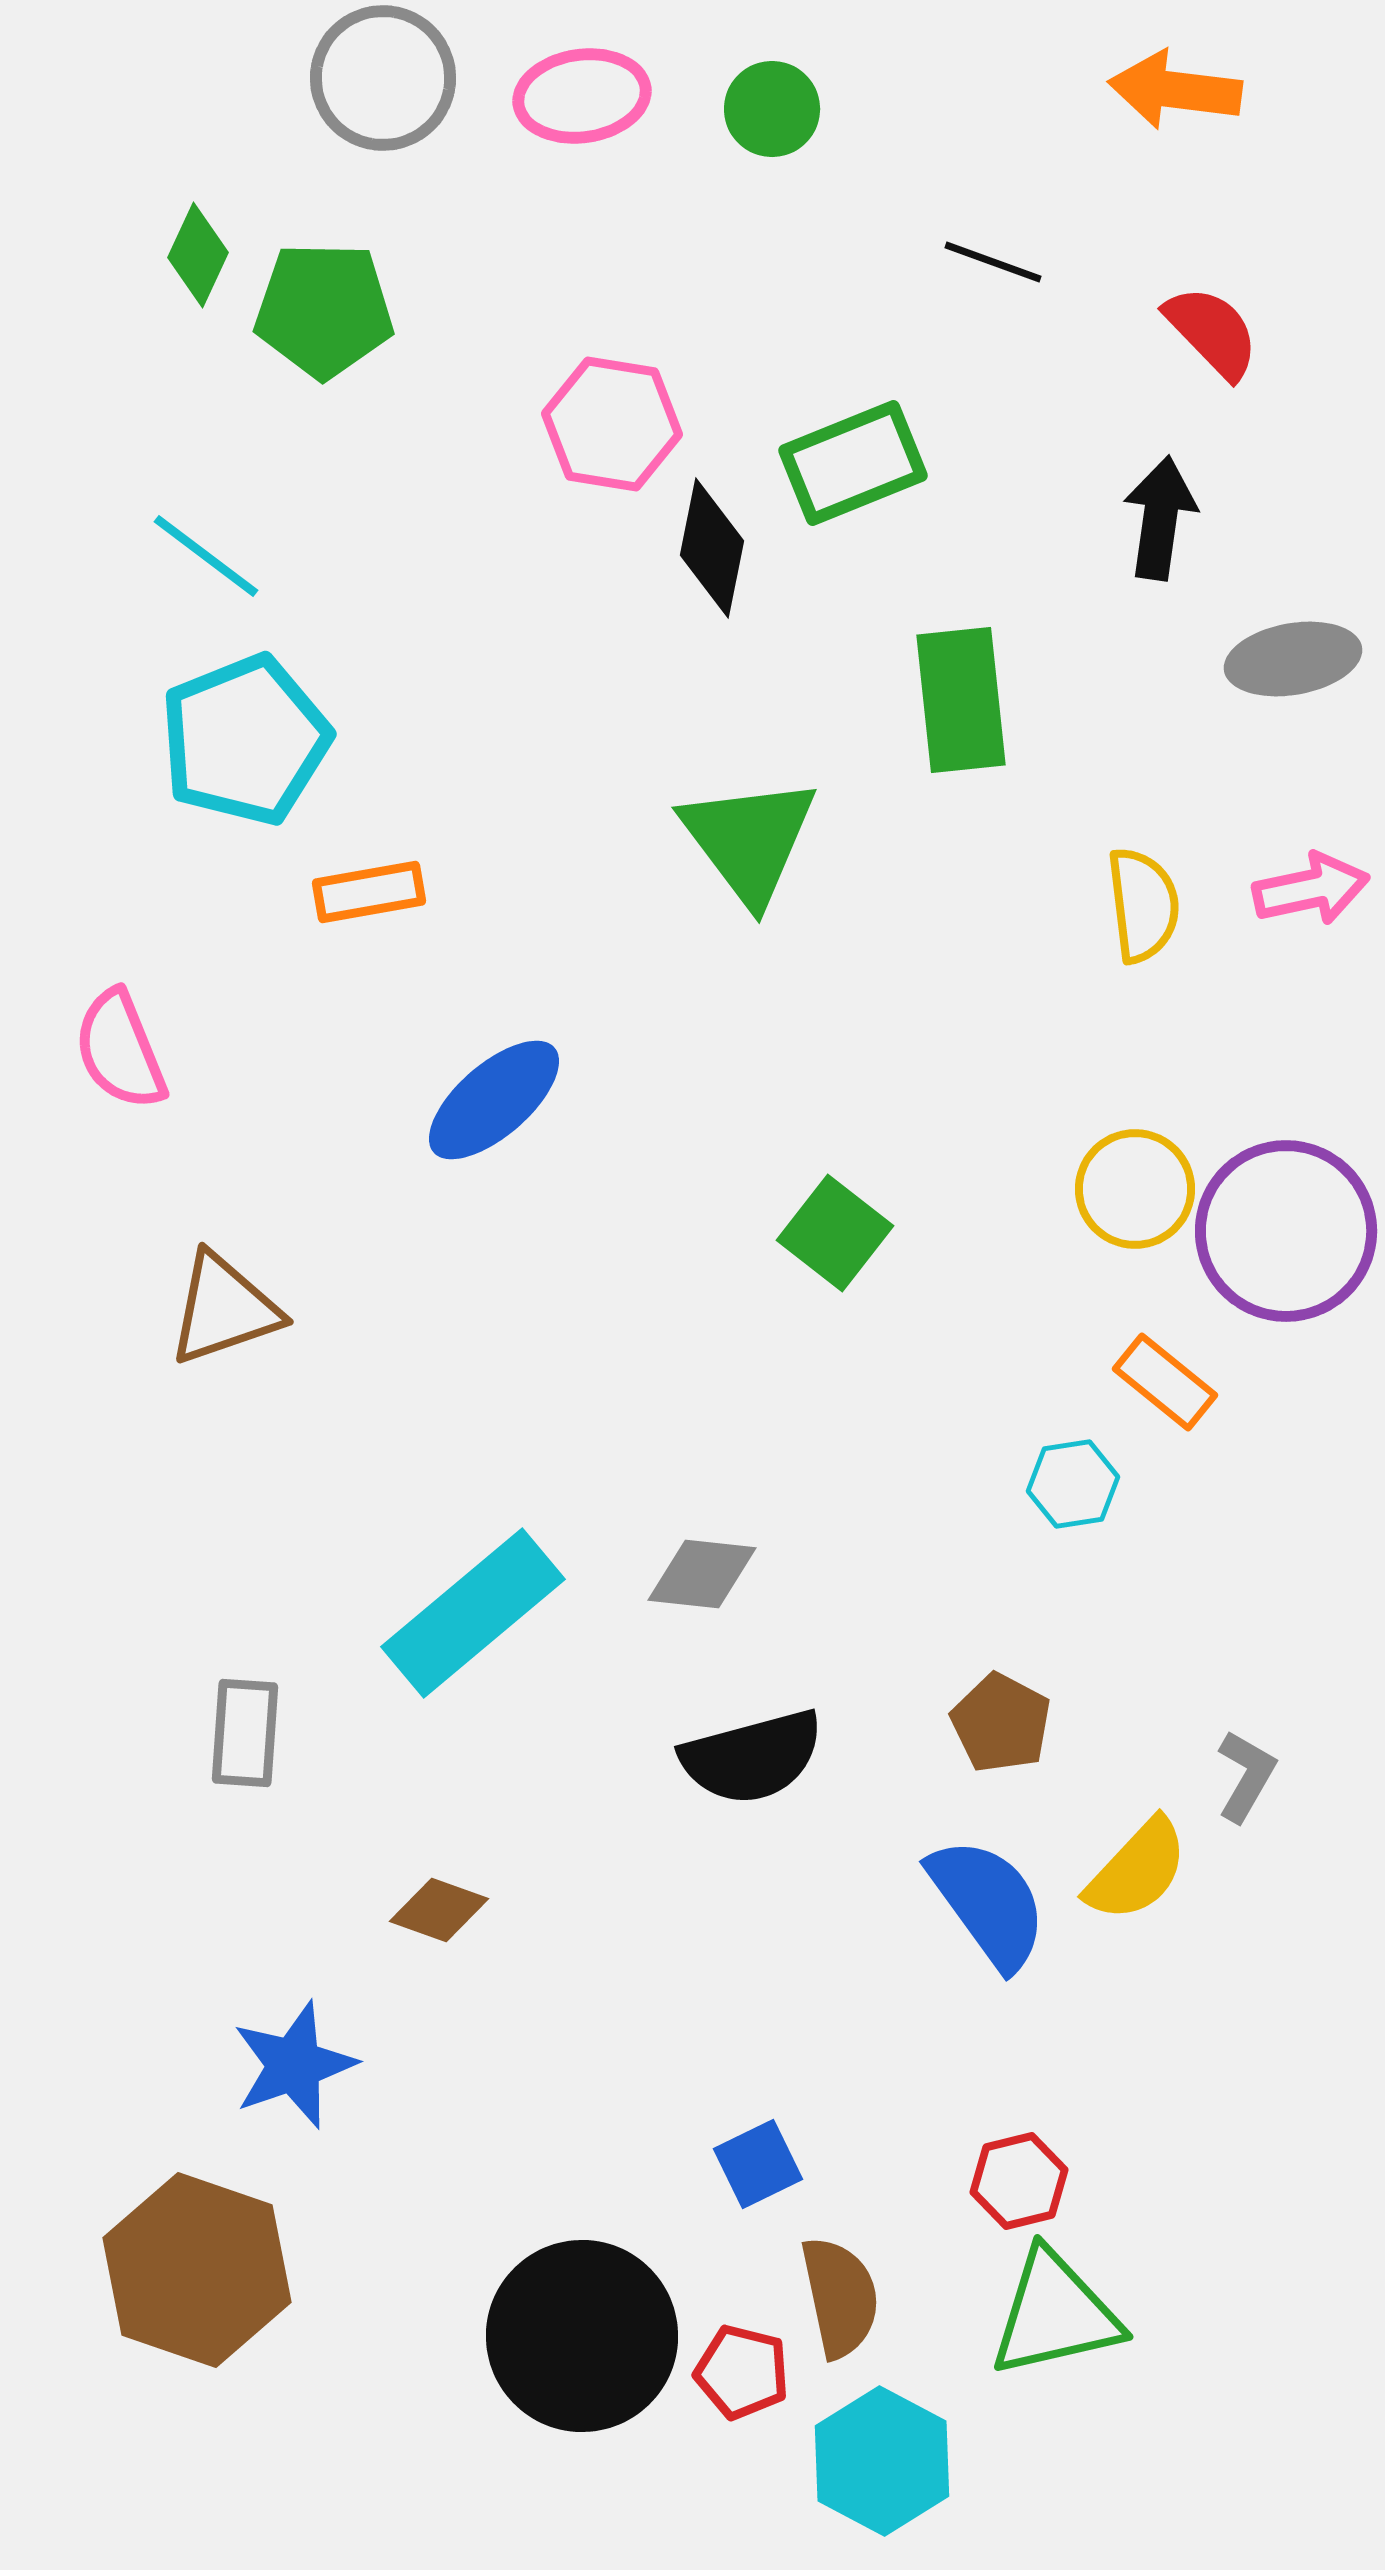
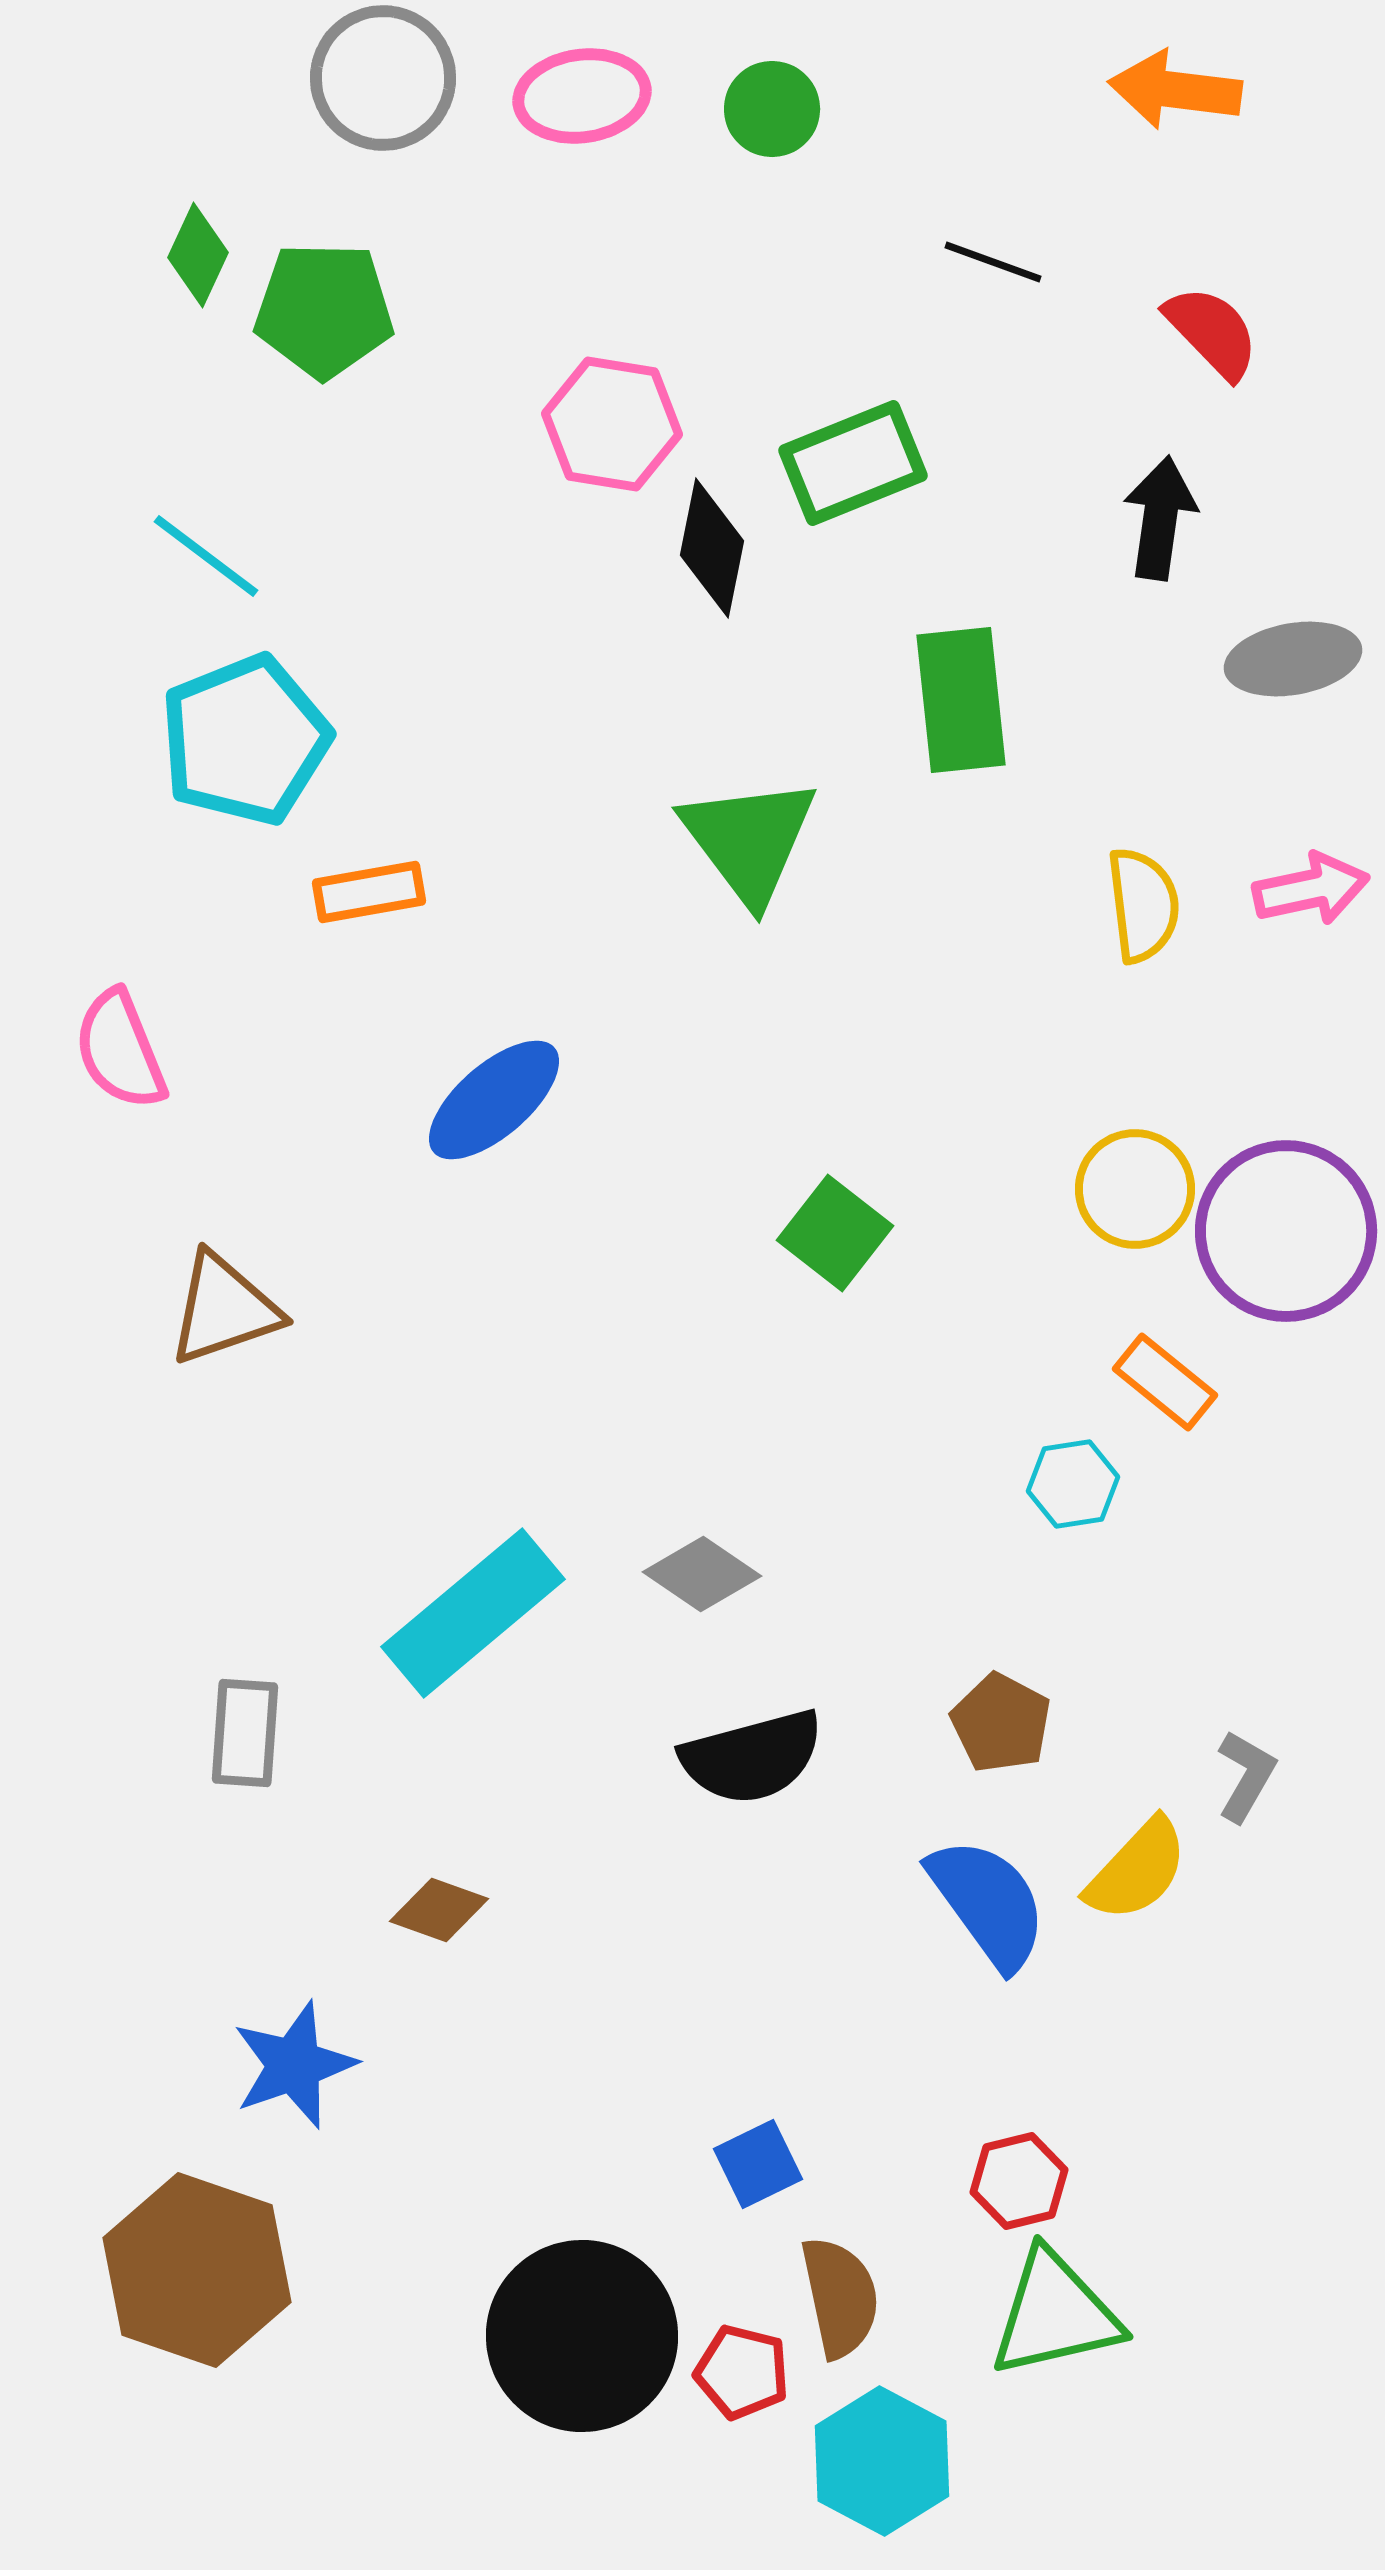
gray diamond at (702, 1574): rotated 28 degrees clockwise
